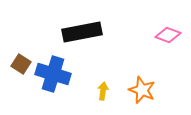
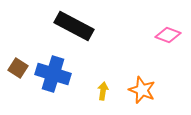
black rectangle: moved 8 px left, 6 px up; rotated 39 degrees clockwise
brown square: moved 3 px left, 4 px down
